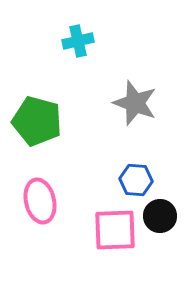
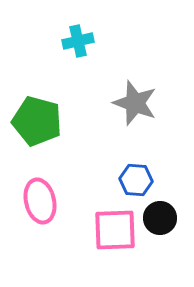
black circle: moved 2 px down
